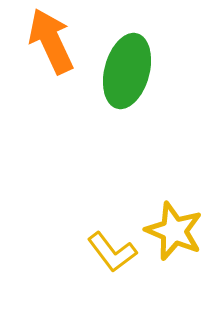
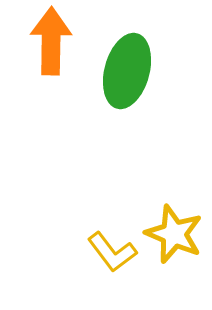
orange arrow: rotated 26 degrees clockwise
yellow star: moved 3 px down
